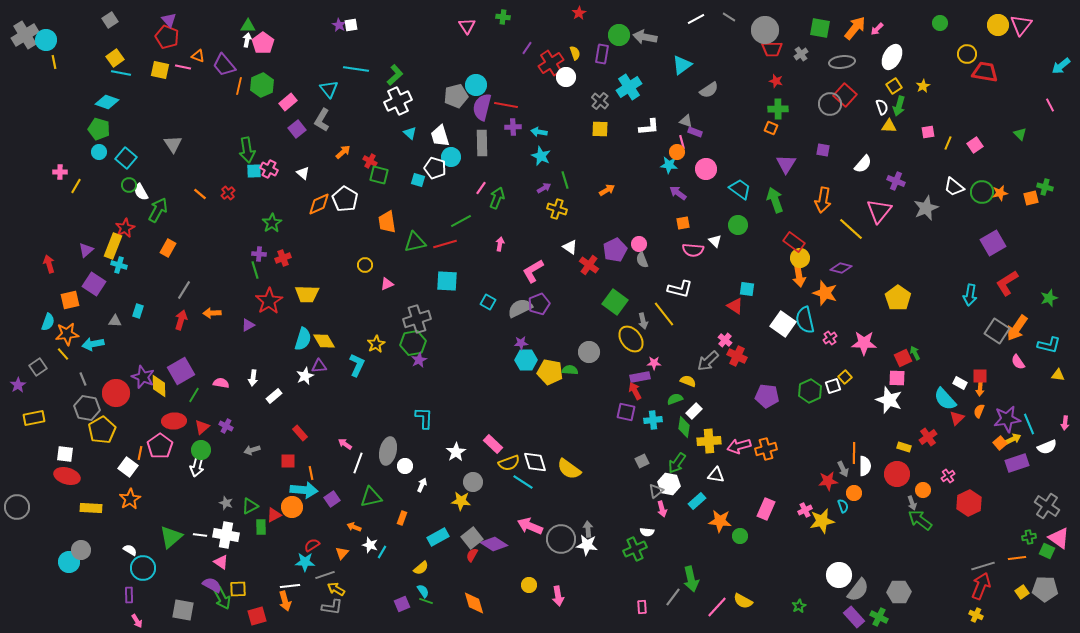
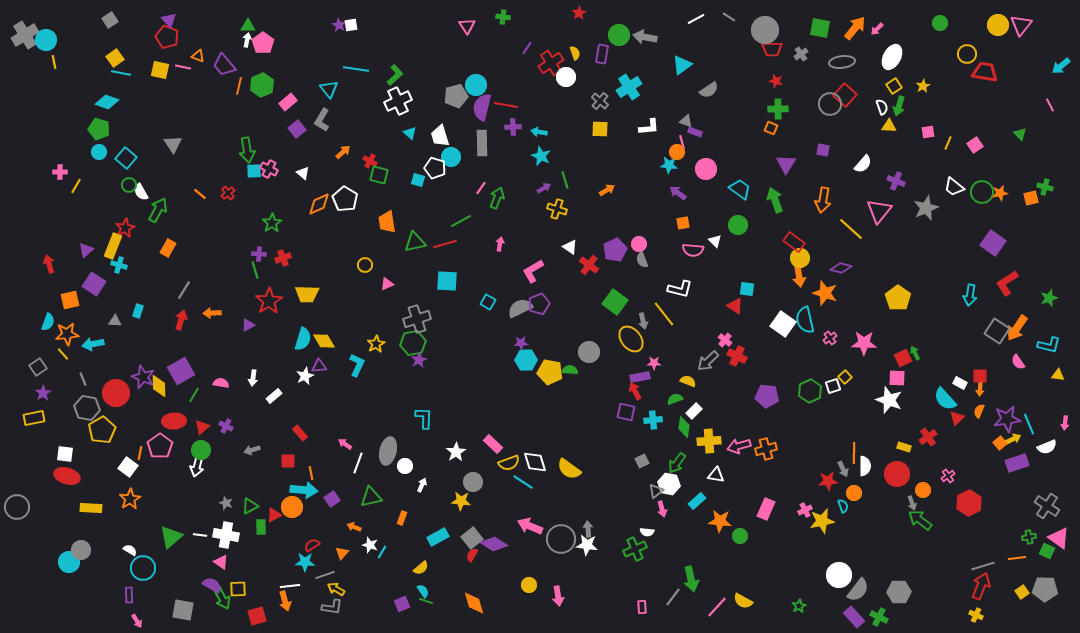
purple square at (993, 243): rotated 25 degrees counterclockwise
purple star at (18, 385): moved 25 px right, 8 px down
